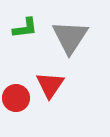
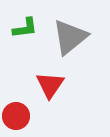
gray triangle: rotated 18 degrees clockwise
red circle: moved 18 px down
